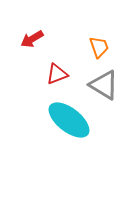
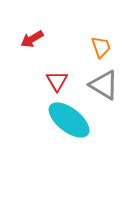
orange trapezoid: moved 2 px right
red triangle: moved 7 px down; rotated 40 degrees counterclockwise
